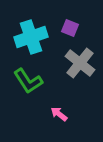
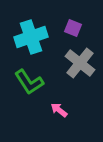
purple square: moved 3 px right
green L-shape: moved 1 px right, 1 px down
pink arrow: moved 4 px up
